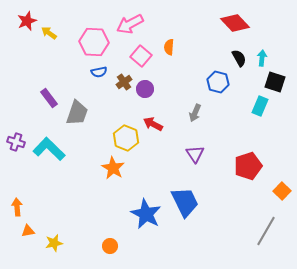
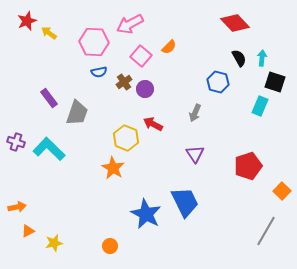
orange semicircle: rotated 140 degrees counterclockwise
orange arrow: rotated 84 degrees clockwise
orange triangle: rotated 16 degrees counterclockwise
